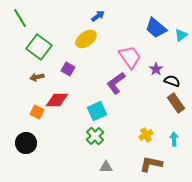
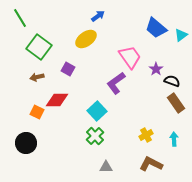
cyan square: rotated 18 degrees counterclockwise
brown L-shape: rotated 15 degrees clockwise
